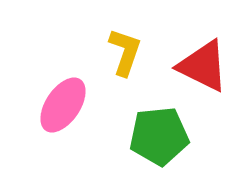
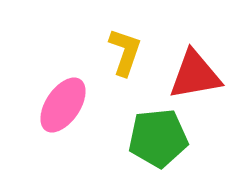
red triangle: moved 8 px left, 9 px down; rotated 36 degrees counterclockwise
green pentagon: moved 1 px left, 2 px down
